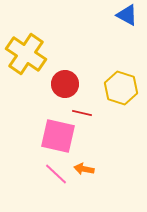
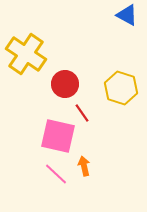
red line: rotated 42 degrees clockwise
orange arrow: moved 3 px up; rotated 66 degrees clockwise
